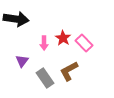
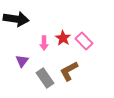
pink rectangle: moved 2 px up
